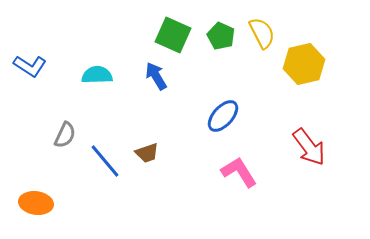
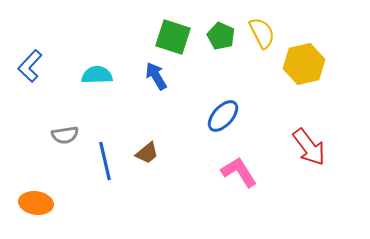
green square: moved 2 px down; rotated 6 degrees counterclockwise
blue L-shape: rotated 100 degrees clockwise
gray semicircle: rotated 56 degrees clockwise
brown trapezoid: rotated 20 degrees counterclockwise
blue line: rotated 27 degrees clockwise
